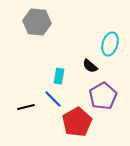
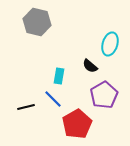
gray hexagon: rotated 8 degrees clockwise
purple pentagon: moved 1 px right, 1 px up
red pentagon: moved 2 px down
